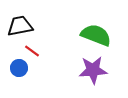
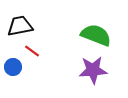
blue circle: moved 6 px left, 1 px up
